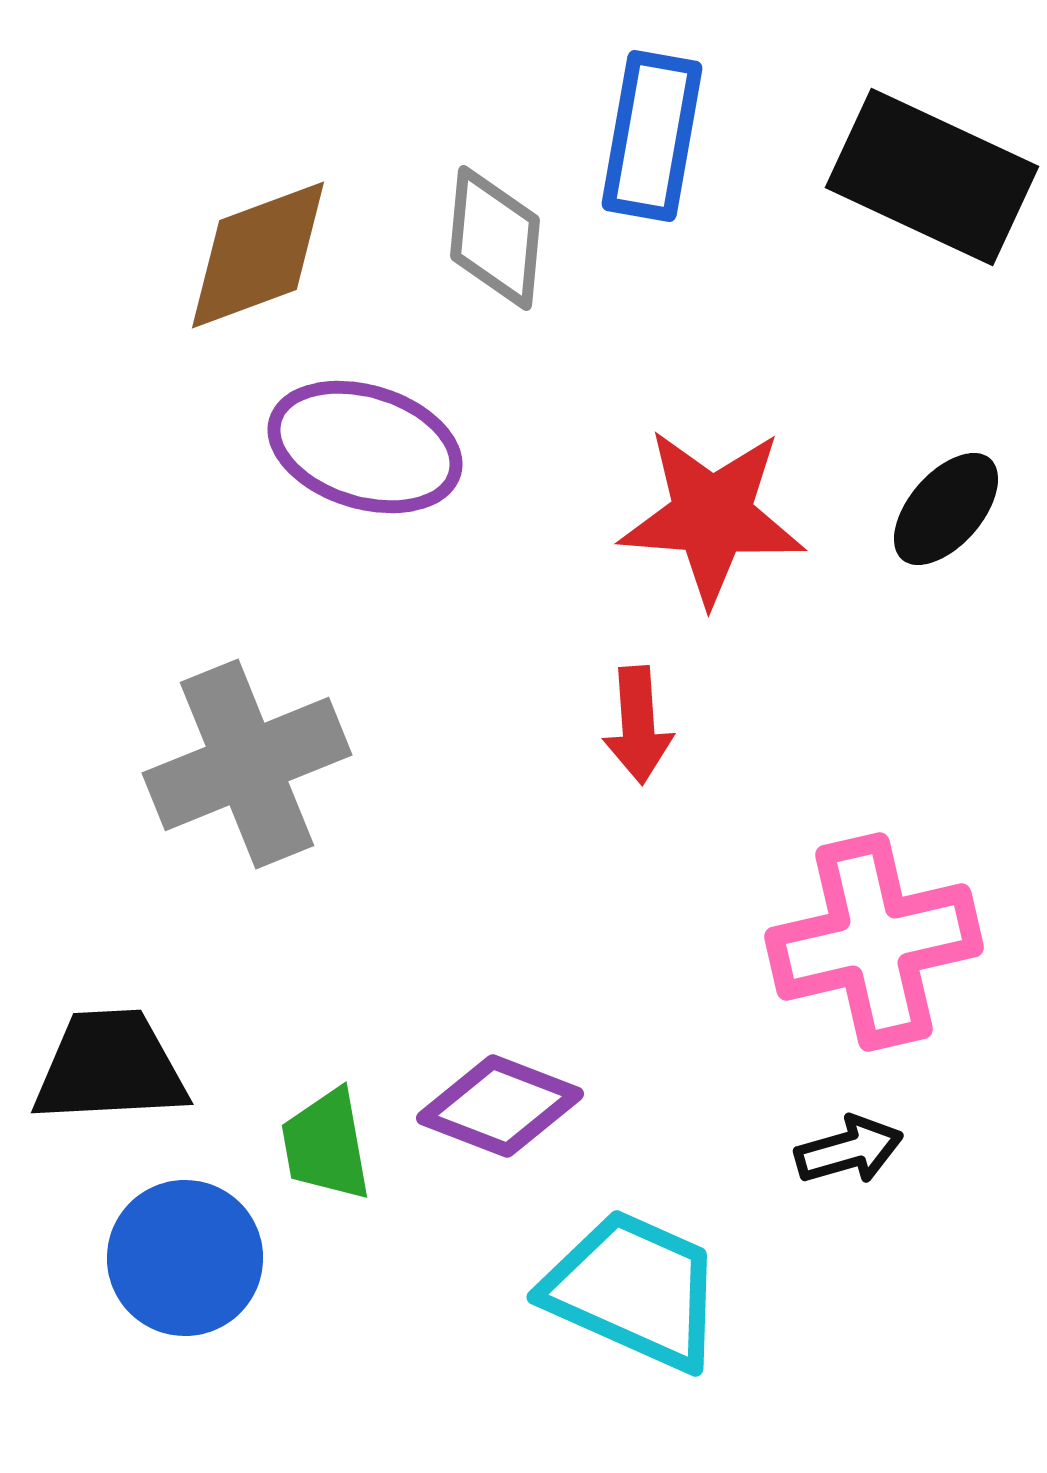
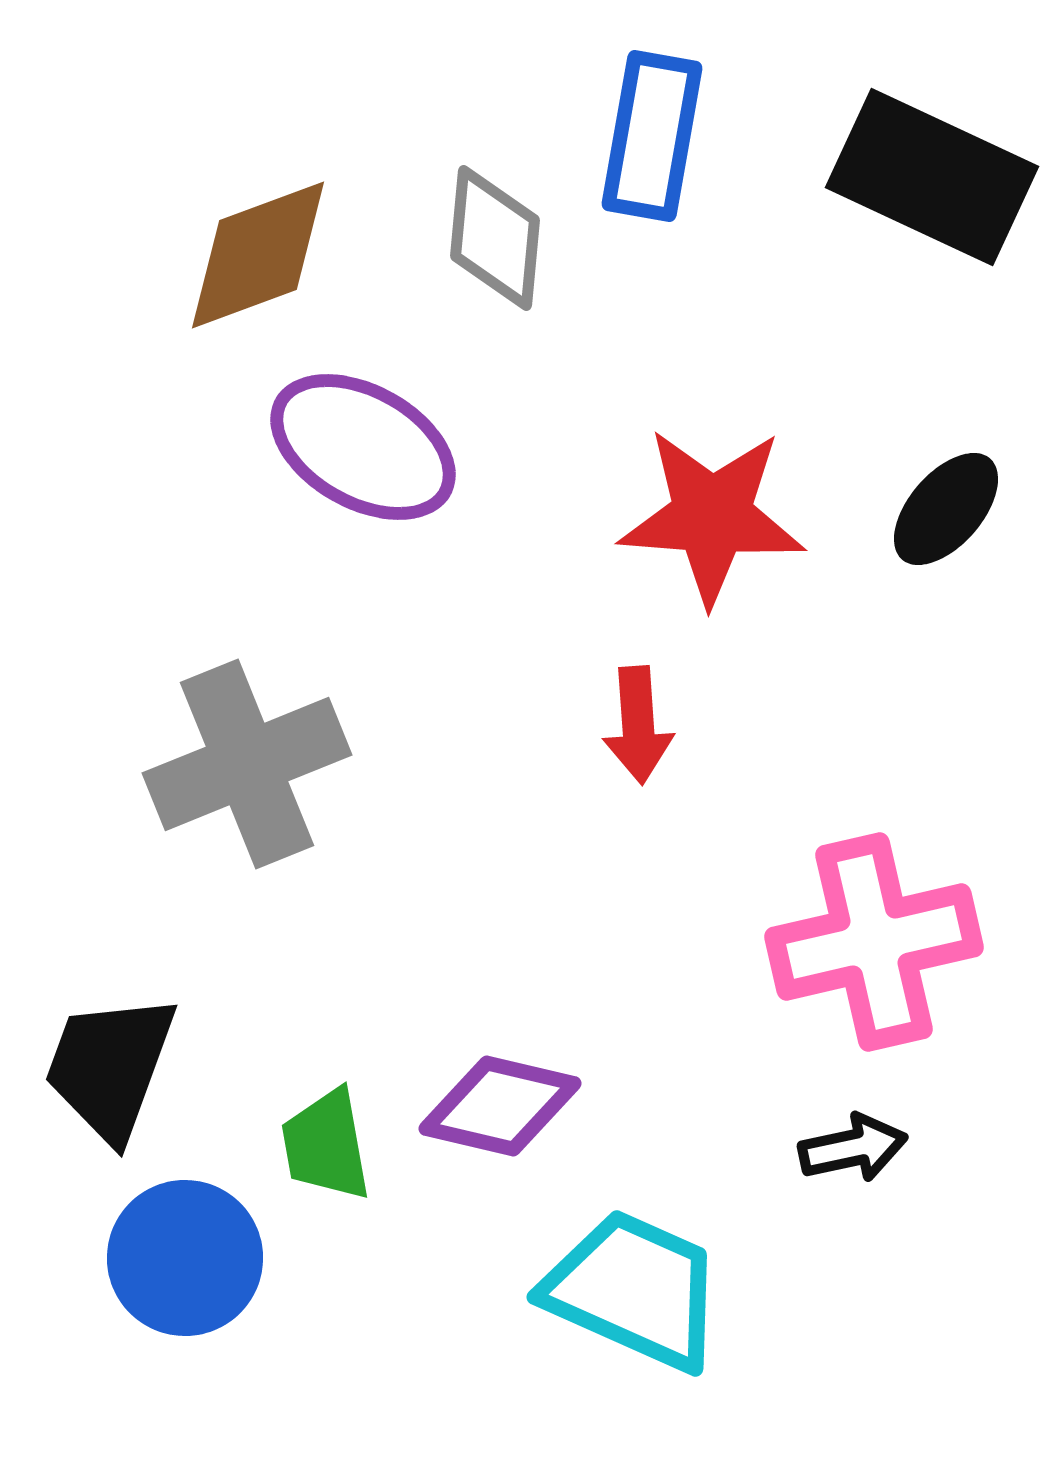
purple ellipse: moved 2 px left; rotated 12 degrees clockwise
black trapezoid: rotated 67 degrees counterclockwise
purple diamond: rotated 8 degrees counterclockwise
black arrow: moved 4 px right, 2 px up; rotated 4 degrees clockwise
